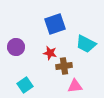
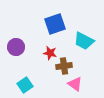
cyan trapezoid: moved 2 px left, 3 px up
pink triangle: moved 2 px up; rotated 42 degrees clockwise
